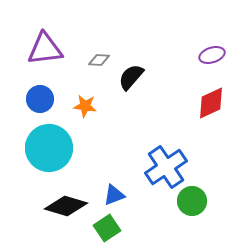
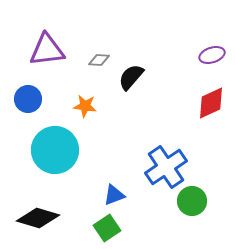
purple triangle: moved 2 px right, 1 px down
blue circle: moved 12 px left
cyan circle: moved 6 px right, 2 px down
black diamond: moved 28 px left, 12 px down
